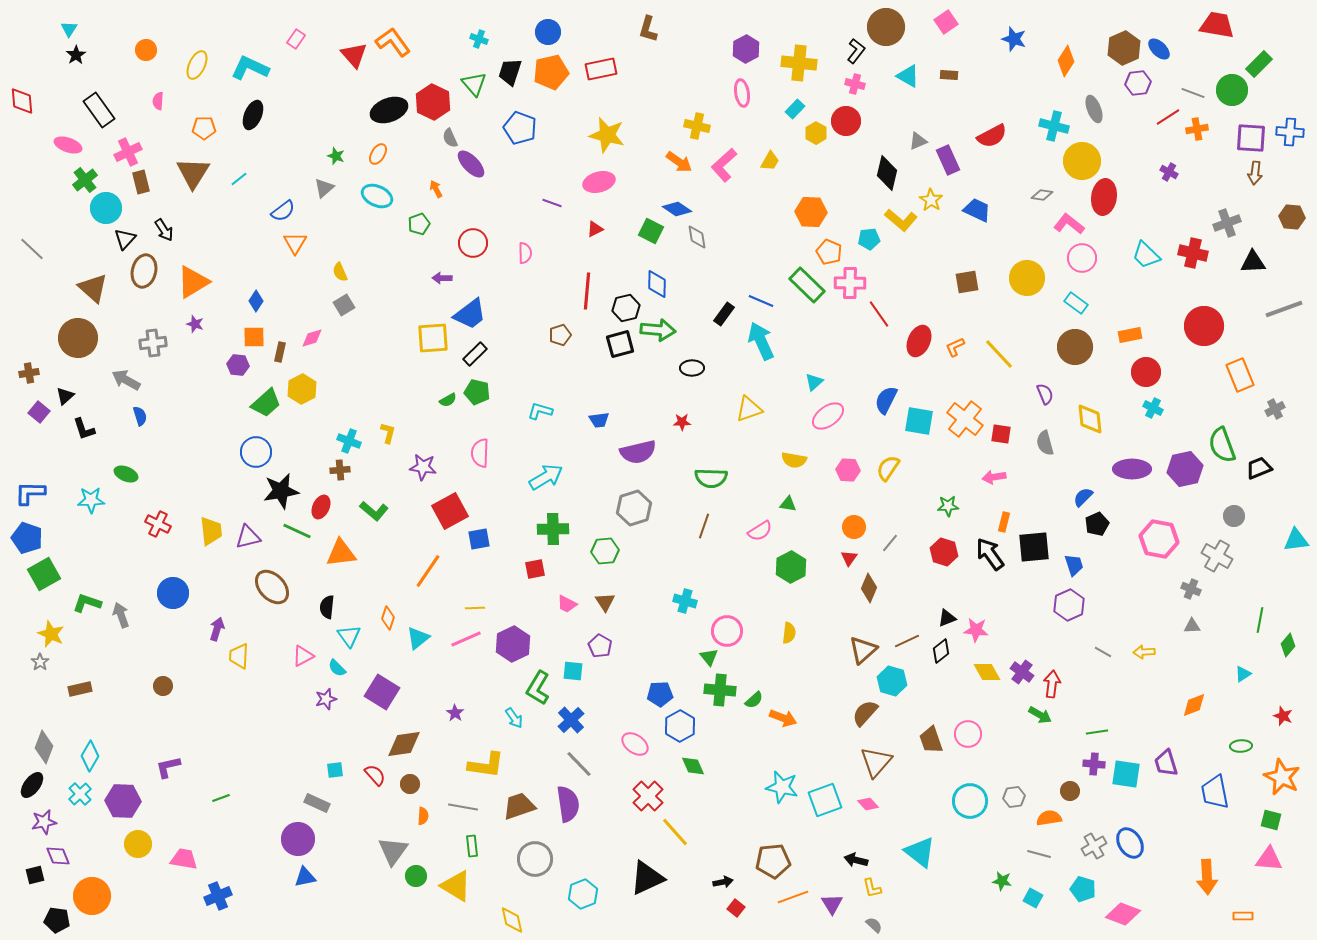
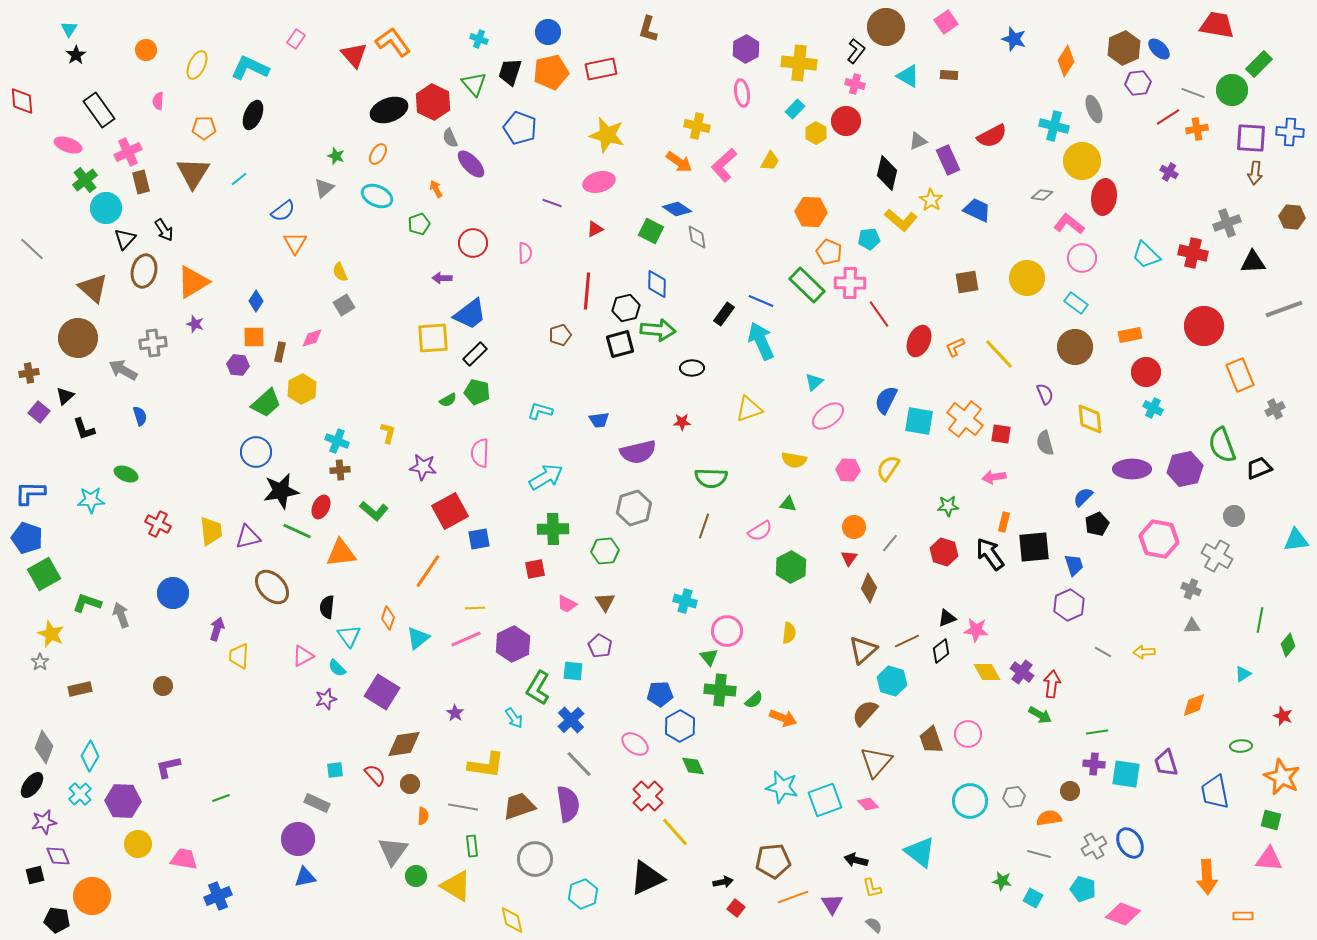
gray arrow at (126, 380): moved 3 px left, 10 px up
cyan cross at (349, 441): moved 12 px left
